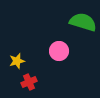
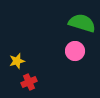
green semicircle: moved 1 px left, 1 px down
pink circle: moved 16 px right
